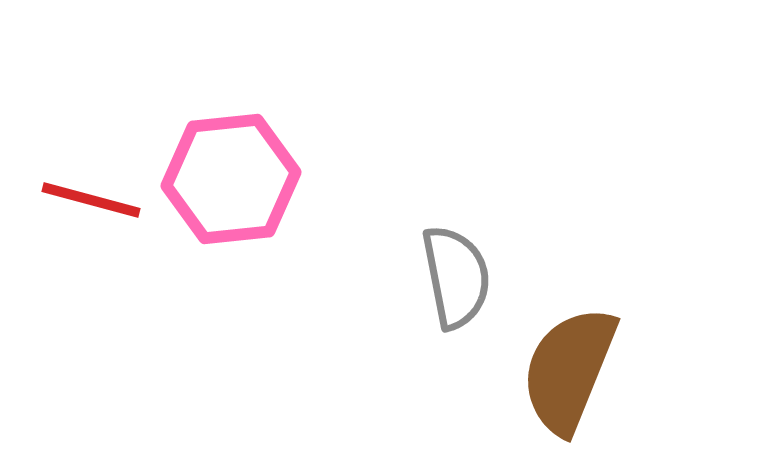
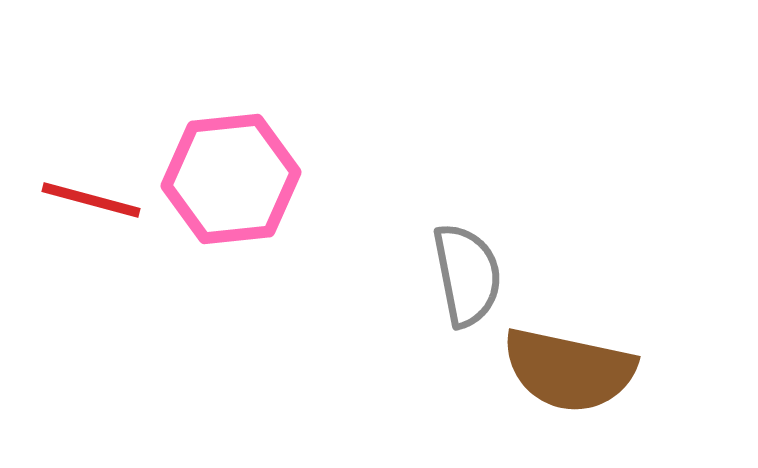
gray semicircle: moved 11 px right, 2 px up
brown semicircle: rotated 100 degrees counterclockwise
